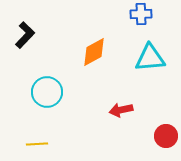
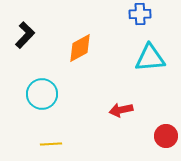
blue cross: moved 1 px left
orange diamond: moved 14 px left, 4 px up
cyan circle: moved 5 px left, 2 px down
yellow line: moved 14 px right
